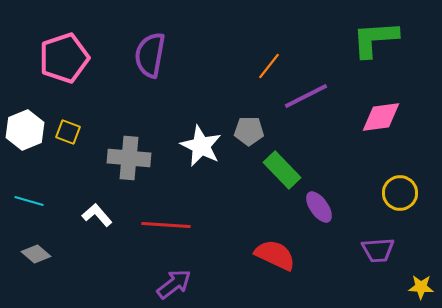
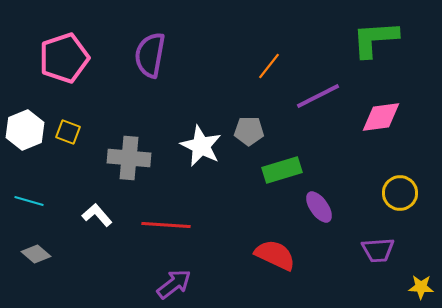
purple line: moved 12 px right
green rectangle: rotated 63 degrees counterclockwise
